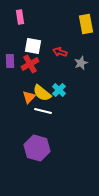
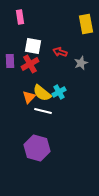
cyan cross: moved 2 px down; rotated 16 degrees clockwise
